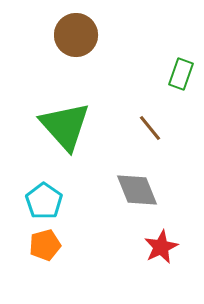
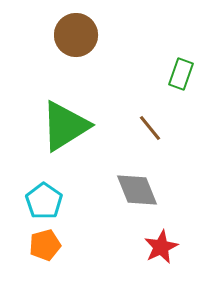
green triangle: rotated 40 degrees clockwise
